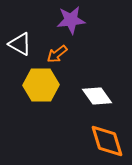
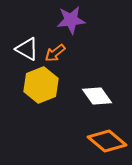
white triangle: moved 7 px right, 5 px down
orange arrow: moved 2 px left, 1 px up
yellow hexagon: rotated 20 degrees counterclockwise
orange diamond: rotated 33 degrees counterclockwise
